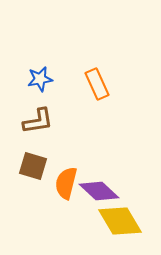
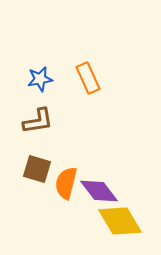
orange rectangle: moved 9 px left, 6 px up
brown square: moved 4 px right, 3 px down
purple diamond: rotated 9 degrees clockwise
